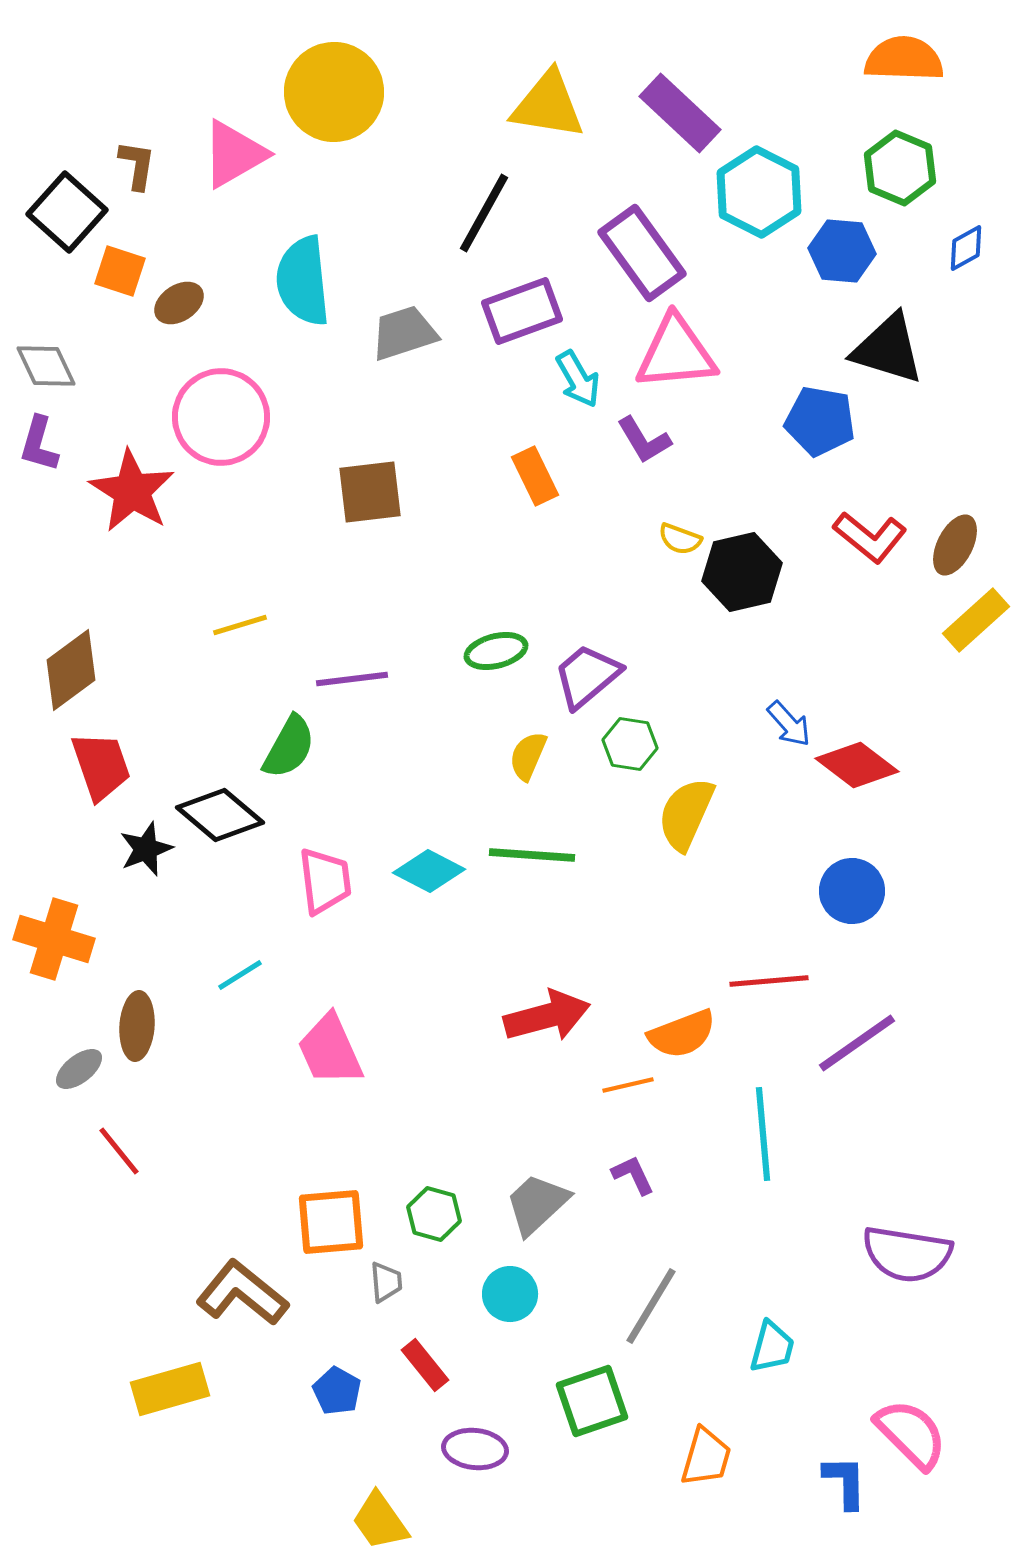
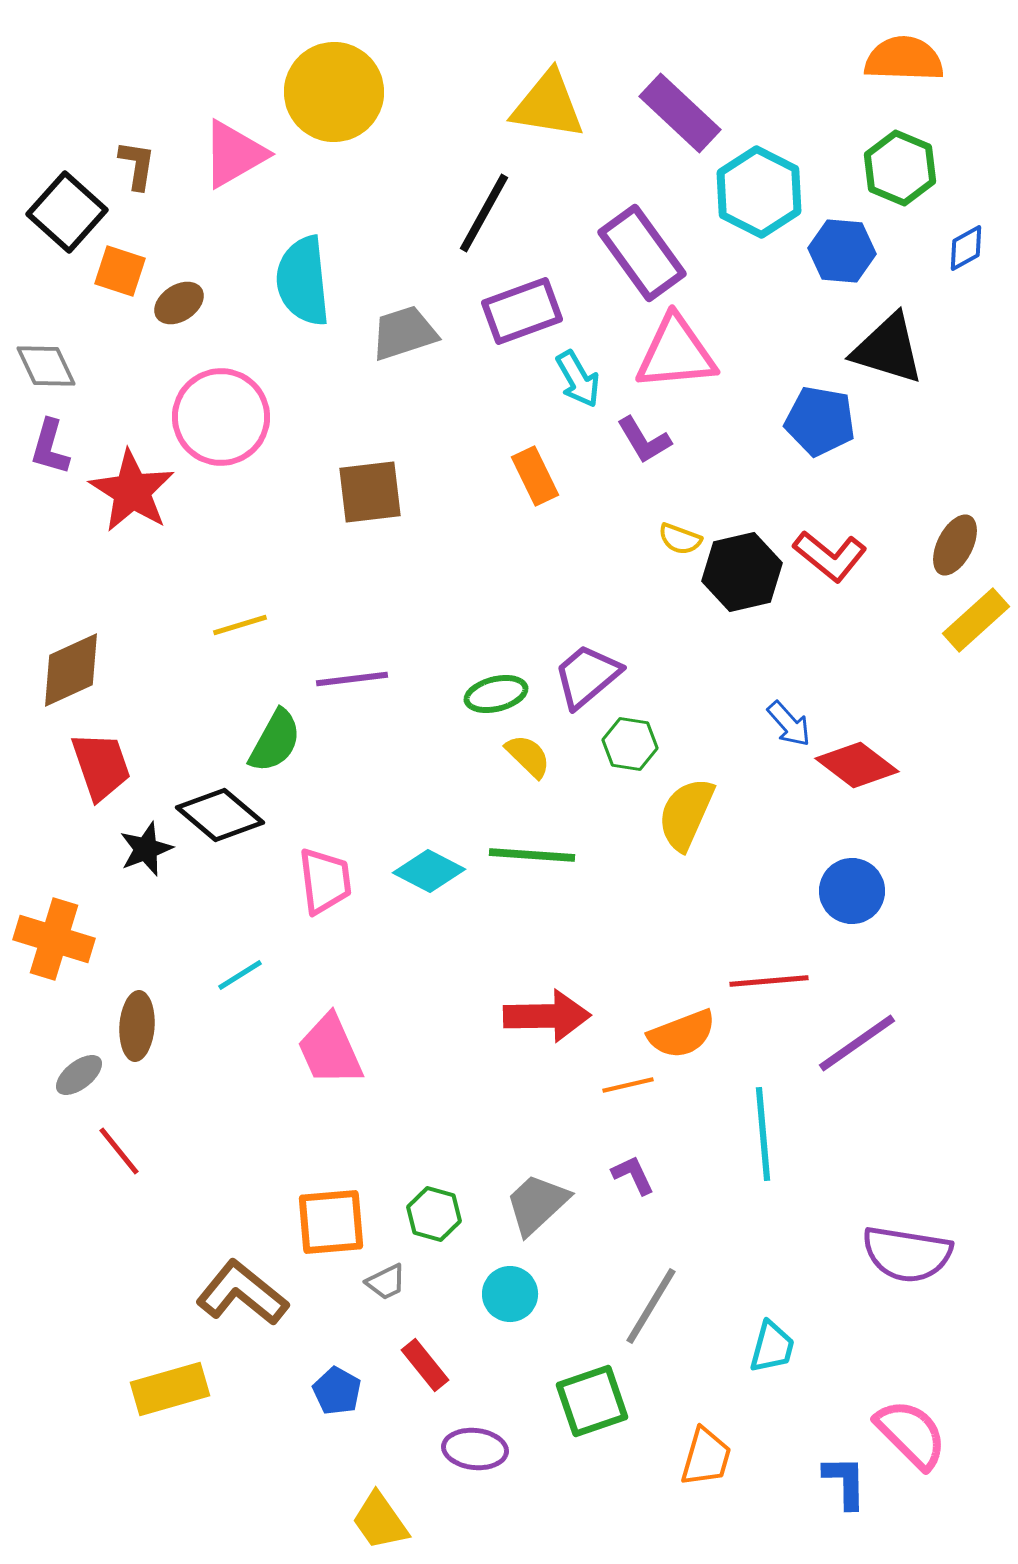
purple L-shape at (39, 444): moved 11 px right, 3 px down
red L-shape at (870, 537): moved 40 px left, 19 px down
green ellipse at (496, 651): moved 43 px down
brown diamond at (71, 670): rotated 12 degrees clockwise
green semicircle at (289, 747): moved 14 px left, 6 px up
yellow semicircle at (528, 756): rotated 111 degrees clockwise
red arrow at (547, 1016): rotated 14 degrees clockwise
gray ellipse at (79, 1069): moved 6 px down
gray trapezoid at (386, 1282): rotated 69 degrees clockwise
